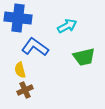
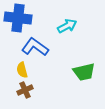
green trapezoid: moved 15 px down
yellow semicircle: moved 2 px right
